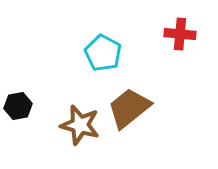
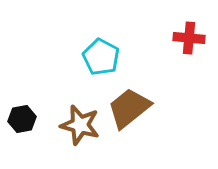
red cross: moved 9 px right, 4 px down
cyan pentagon: moved 2 px left, 4 px down
black hexagon: moved 4 px right, 13 px down
